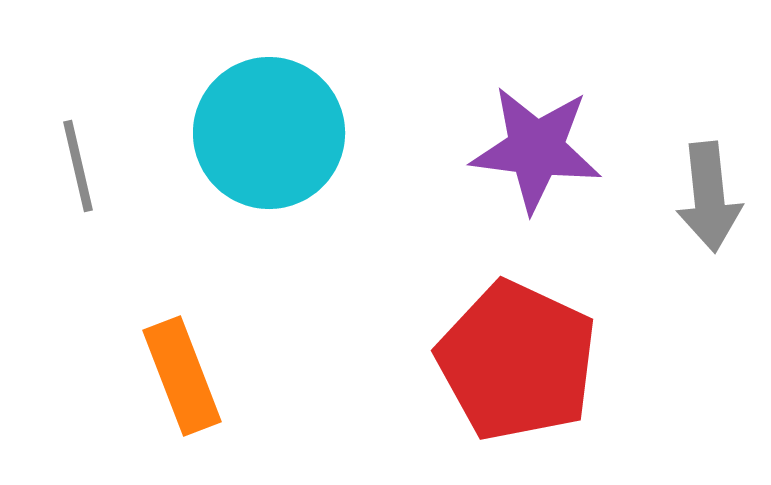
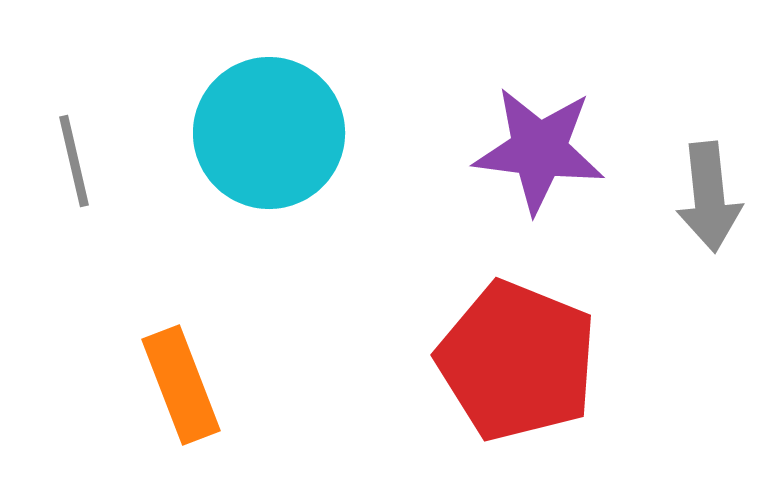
purple star: moved 3 px right, 1 px down
gray line: moved 4 px left, 5 px up
red pentagon: rotated 3 degrees counterclockwise
orange rectangle: moved 1 px left, 9 px down
